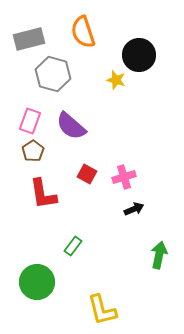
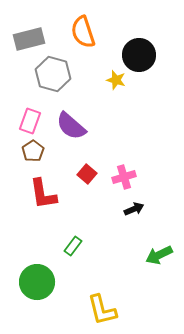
red square: rotated 12 degrees clockwise
green arrow: rotated 128 degrees counterclockwise
